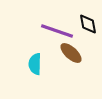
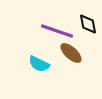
cyan semicircle: moved 4 px right; rotated 65 degrees counterclockwise
